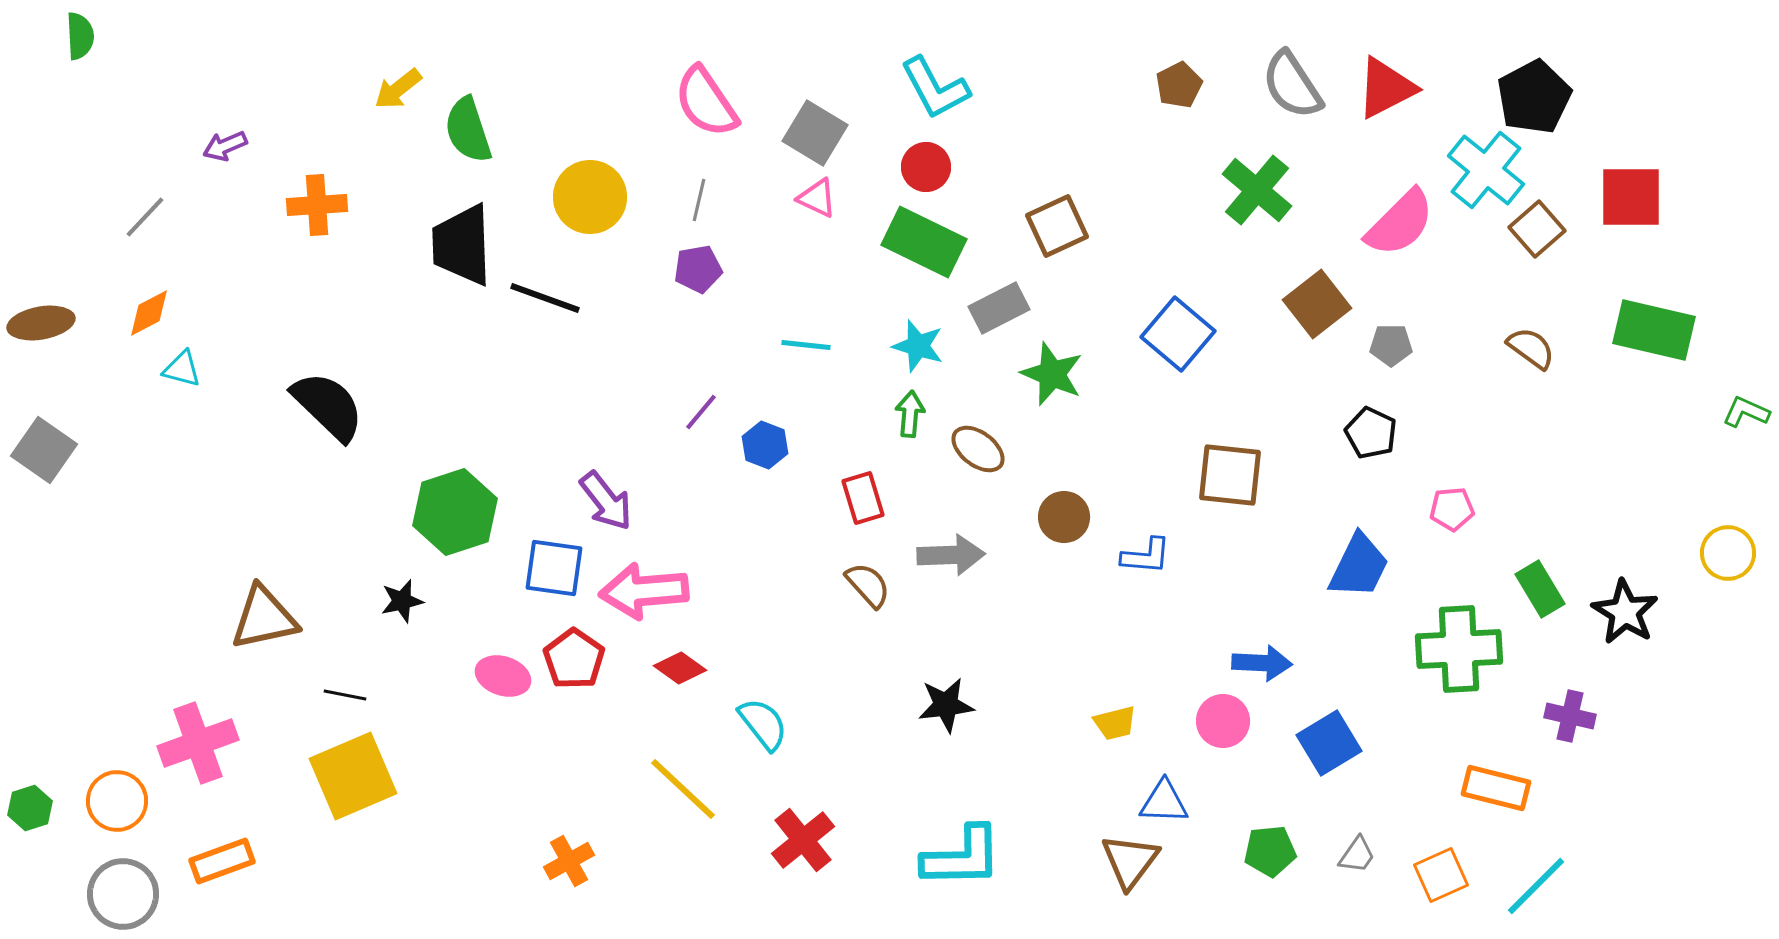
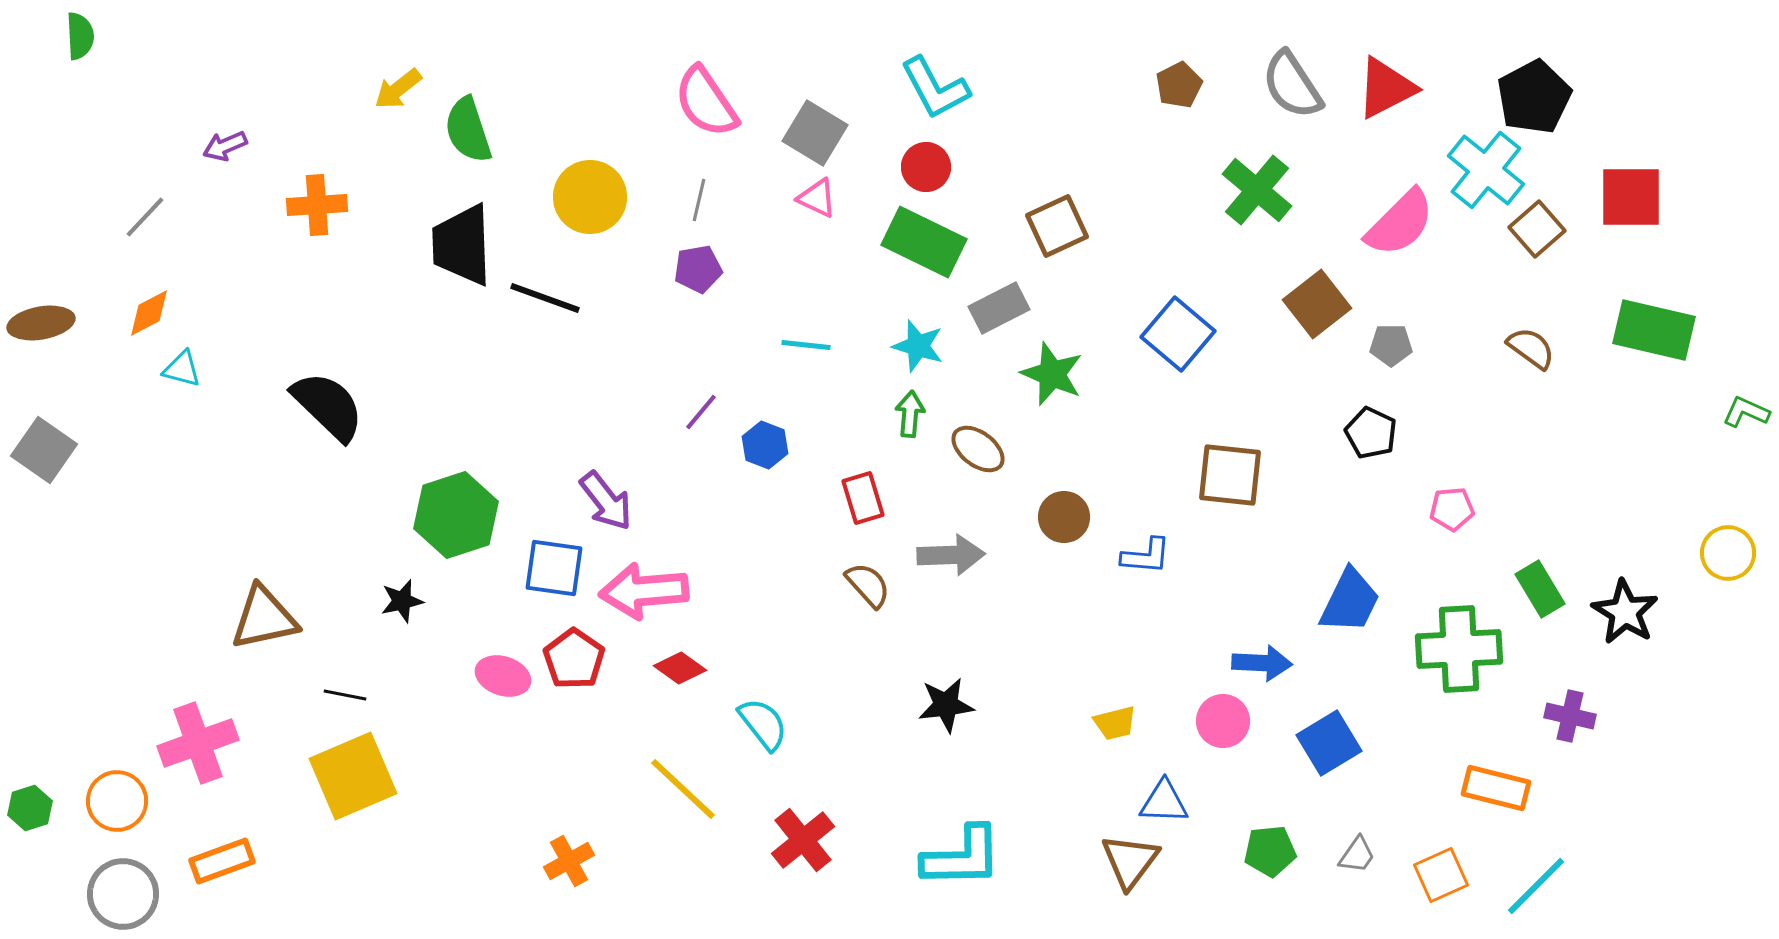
green hexagon at (455, 512): moved 1 px right, 3 px down
blue trapezoid at (1359, 566): moved 9 px left, 35 px down
